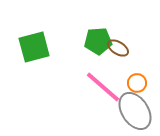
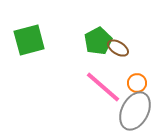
green pentagon: rotated 24 degrees counterclockwise
green square: moved 5 px left, 7 px up
gray ellipse: rotated 60 degrees clockwise
